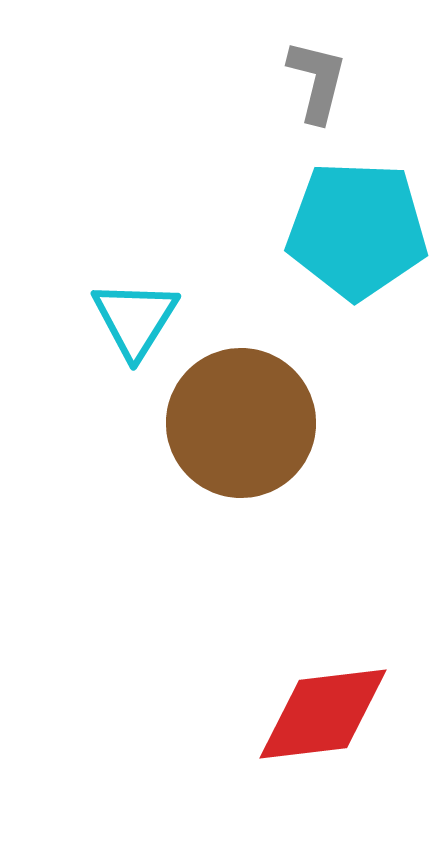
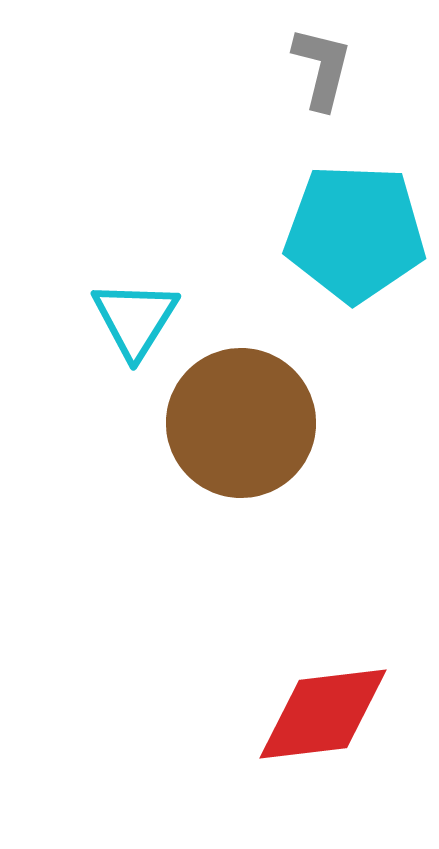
gray L-shape: moved 5 px right, 13 px up
cyan pentagon: moved 2 px left, 3 px down
